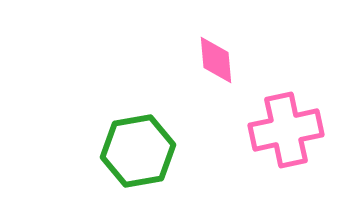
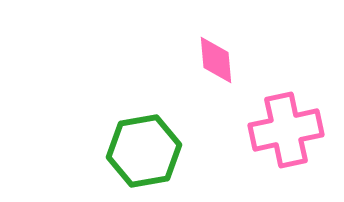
green hexagon: moved 6 px right
